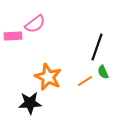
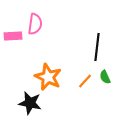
pink semicircle: rotated 45 degrees counterclockwise
black line: rotated 12 degrees counterclockwise
green semicircle: moved 2 px right, 5 px down
orange line: rotated 14 degrees counterclockwise
black star: rotated 15 degrees clockwise
